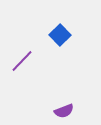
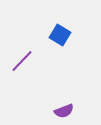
blue square: rotated 15 degrees counterclockwise
